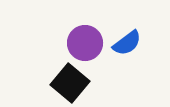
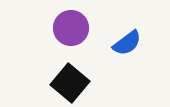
purple circle: moved 14 px left, 15 px up
